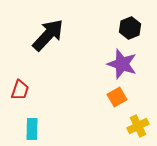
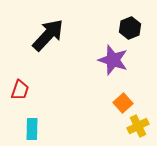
purple star: moved 9 px left, 4 px up
orange square: moved 6 px right, 6 px down; rotated 12 degrees counterclockwise
